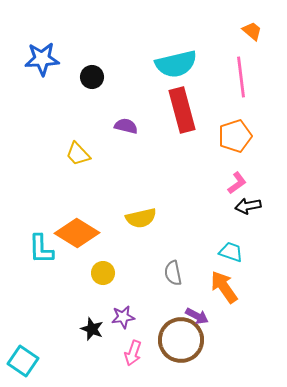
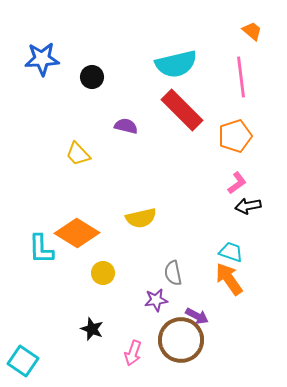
red rectangle: rotated 30 degrees counterclockwise
orange arrow: moved 5 px right, 8 px up
purple star: moved 33 px right, 17 px up
